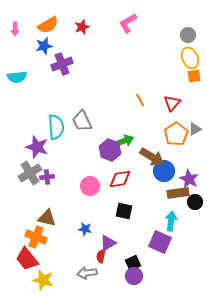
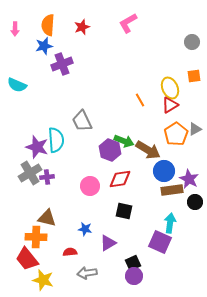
orange semicircle at (48, 25): rotated 125 degrees clockwise
gray circle at (188, 35): moved 4 px right, 7 px down
yellow ellipse at (190, 58): moved 20 px left, 30 px down
cyan semicircle at (17, 77): moved 8 px down; rotated 30 degrees clockwise
red triangle at (172, 103): moved 2 px left, 2 px down; rotated 18 degrees clockwise
cyan semicircle at (56, 127): moved 13 px down
green arrow at (124, 141): rotated 42 degrees clockwise
brown arrow at (152, 157): moved 4 px left, 7 px up
brown rectangle at (178, 193): moved 6 px left, 3 px up
cyan arrow at (171, 221): moved 1 px left, 2 px down
orange cross at (36, 237): rotated 20 degrees counterclockwise
red semicircle at (101, 256): moved 31 px left, 4 px up; rotated 72 degrees clockwise
